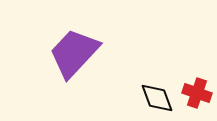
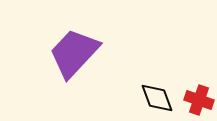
red cross: moved 2 px right, 7 px down
